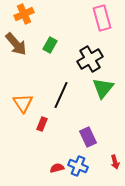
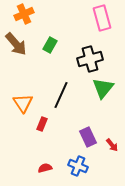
black cross: rotated 15 degrees clockwise
red arrow: moved 3 px left, 17 px up; rotated 24 degrees counterclockwise
red semicircle: moved 12 px left
